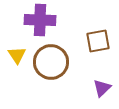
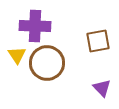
purple cross: moved 5 px left, 6 px down
brown circle: moved 4 px left, 1 px down
purple triangle: rotated 30 degrees counterclockwise
